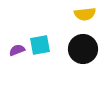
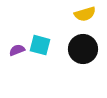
yellow semicircle: rotated 10 degrees counterclockwise
cyan square: rotated 25 degrees clockwise
